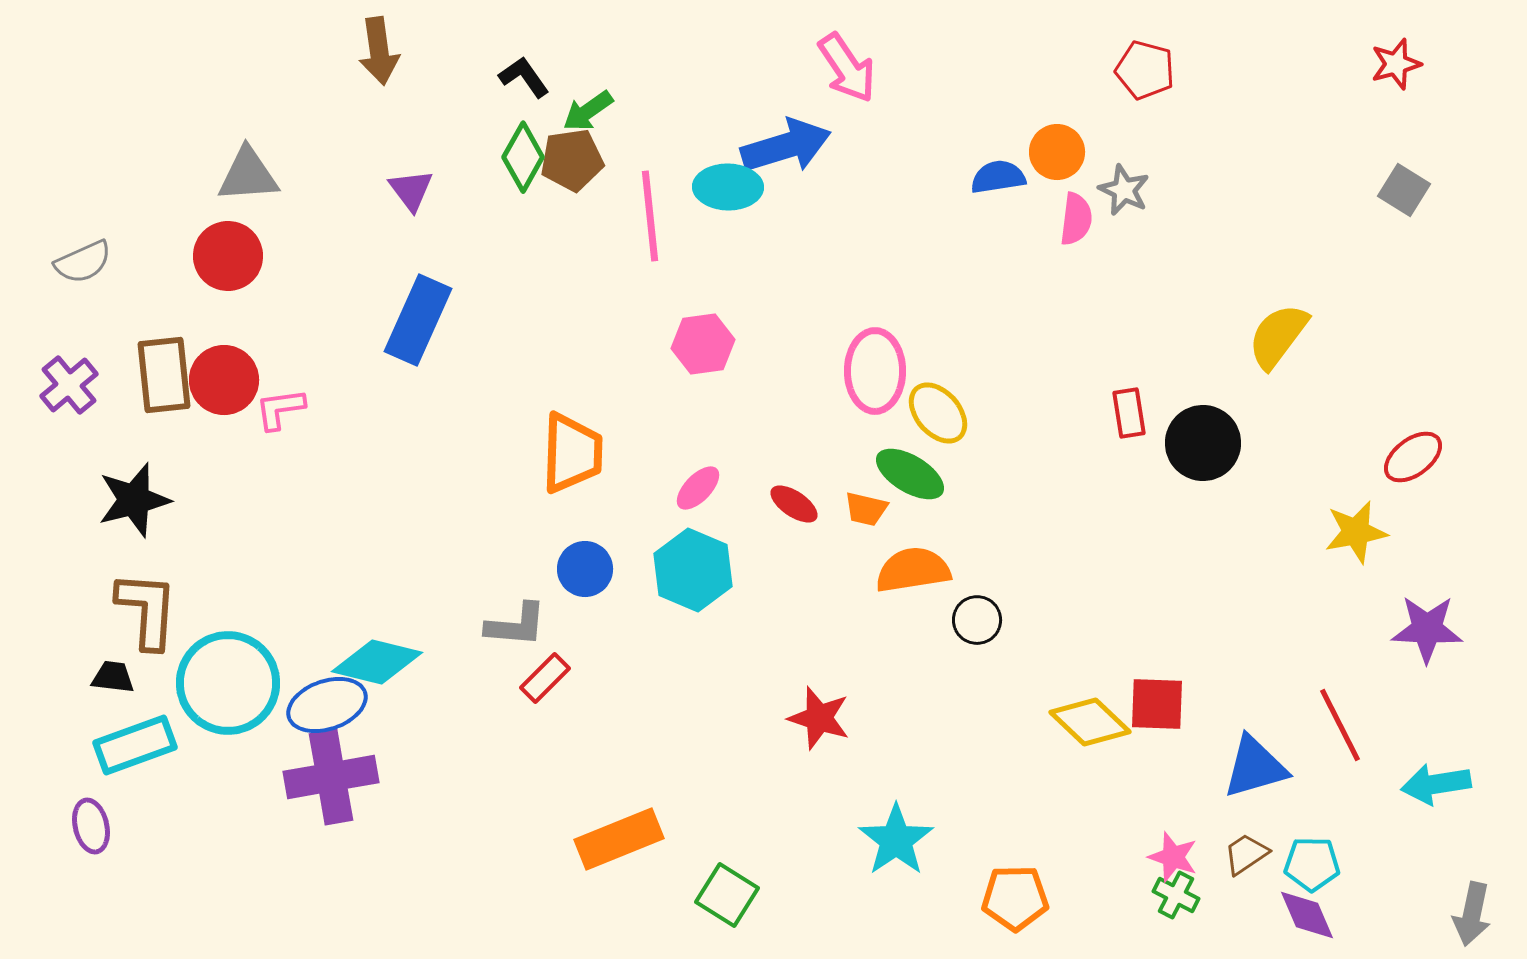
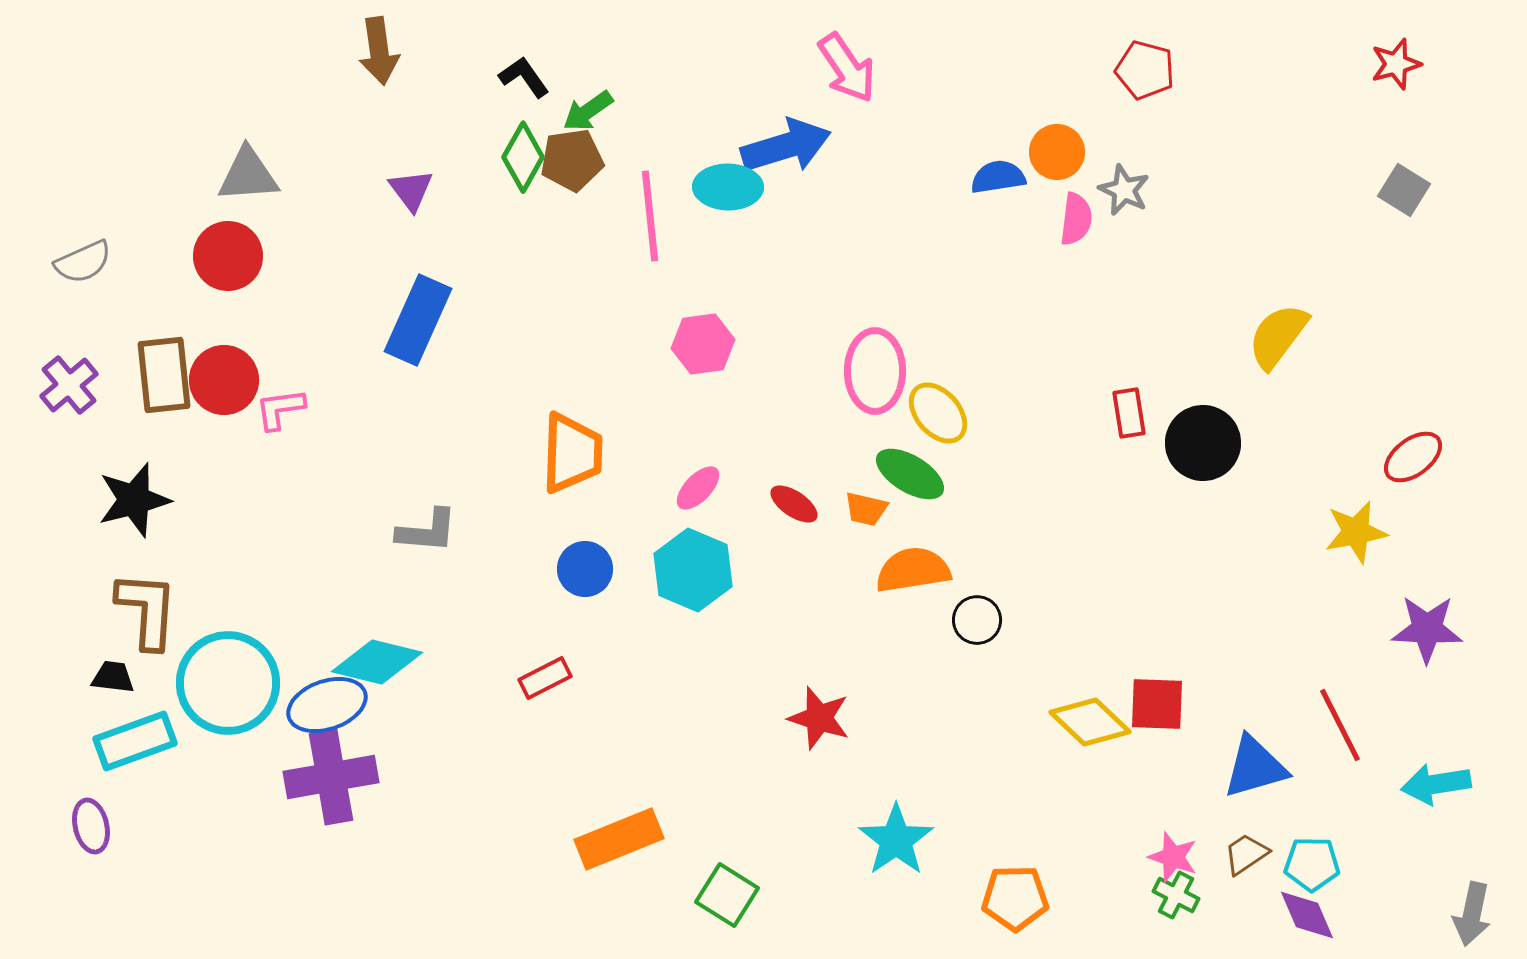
gray L-shape at (516, 625): moved 89 px left, 94 px up
red rectangle at (545, 678): rotated 18 degrees clockwise
cyan rectangle at (135, 745): moved 4 px up
